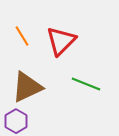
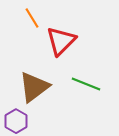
orange line: moved 10 px right, 18 px up
brown triangle: moved 7 px right; rotated 12 degrees counterclockwise
